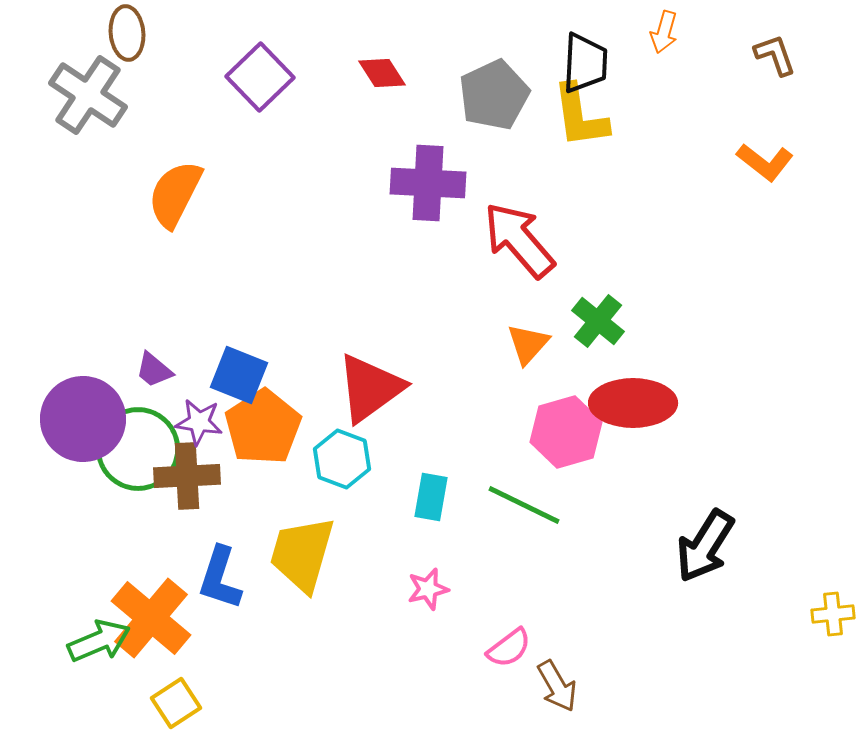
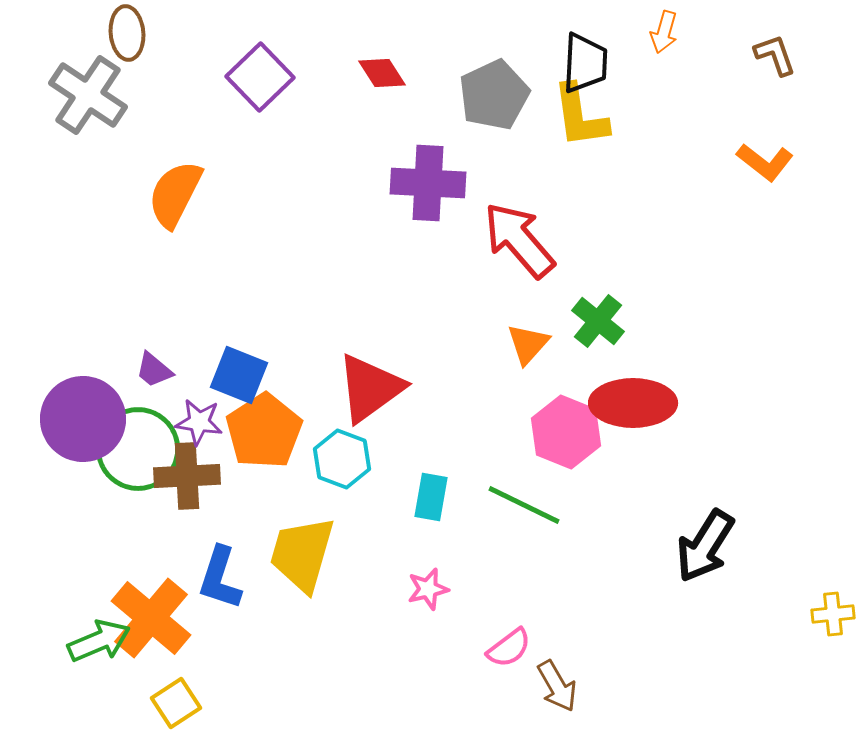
orange pentagon: moved 1 px right, 4 px down
pink hexagon: rotated 22 degrees counterclockwise
